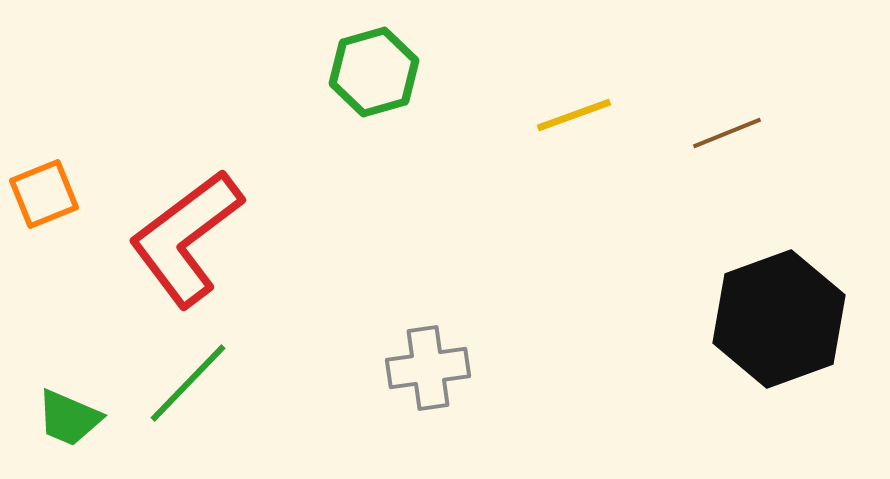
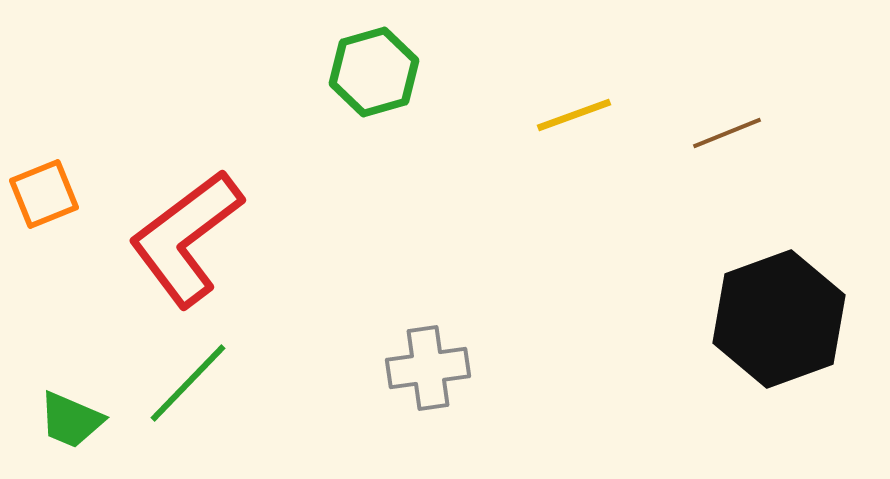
green trapezoid: moved 2 px right, 2 px down
